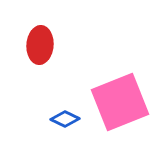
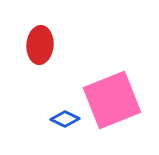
pink square: moved 8 px left, 2 px up
